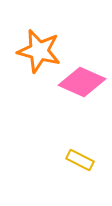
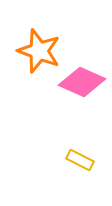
orange star: rotated 6 degrees clockwise
